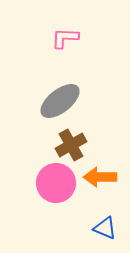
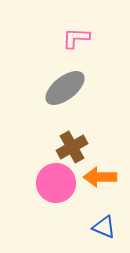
pink L-shape: moved 11 px right
gray ellipse: moved 5 px right, 13 px up
brown cross: moved 1 px right, 2 px down
blue triangle: moved 1 px left, 1 px up
